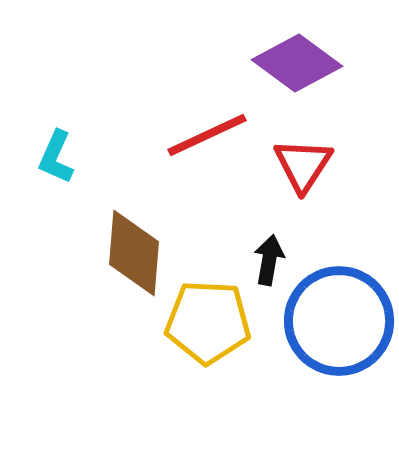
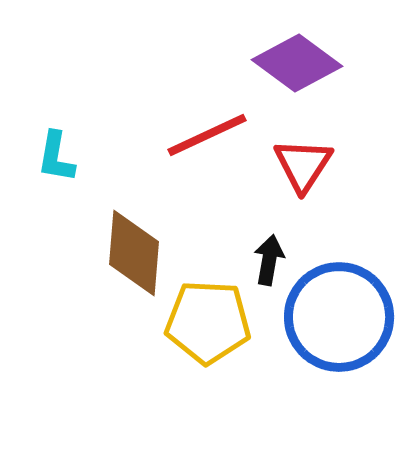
cyan L-shape: rotated 14 degrees counterclockwise
blue circle: moved 4 px up
